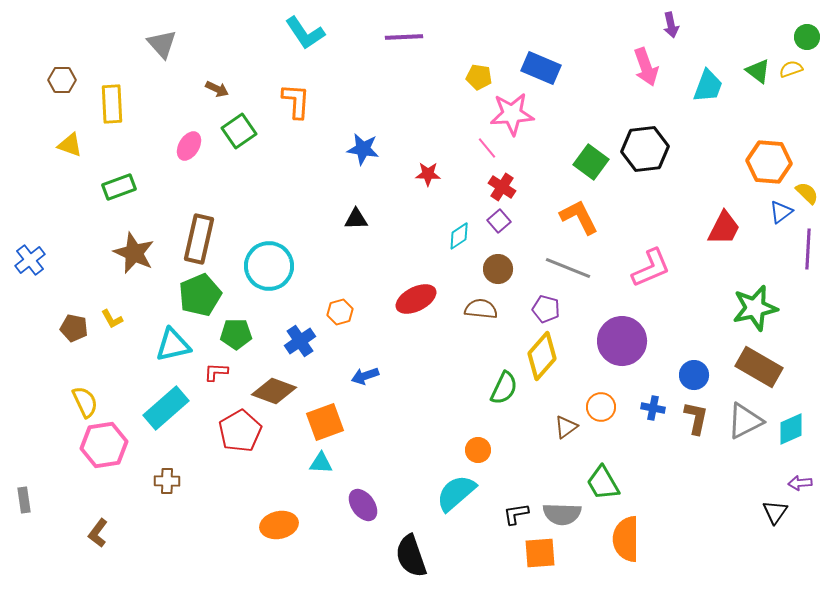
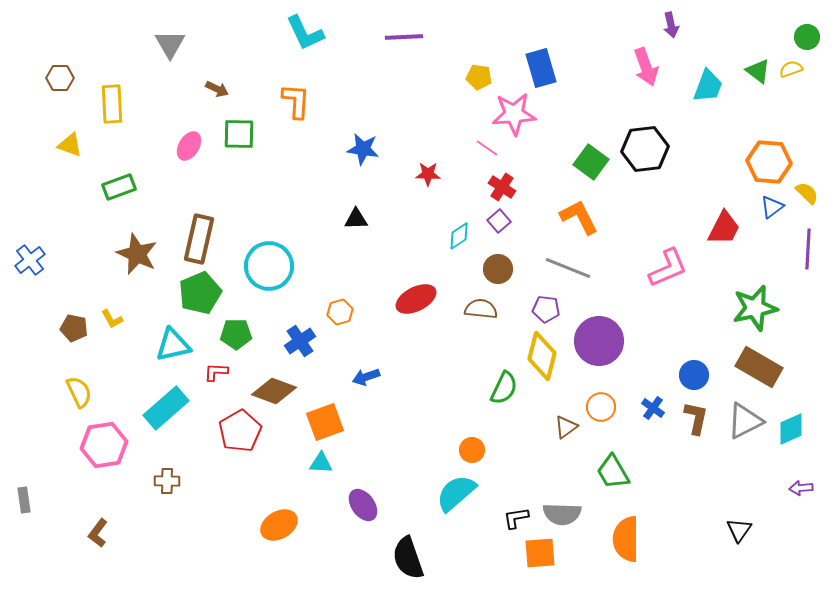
cyan L-shape at (305, 33): rotated 9 degrees clockwise
gray triangle at (162, 44): moved 8 px right; rotated 12 degrees clockwise
blue rectangle at (541, 68): rotated 51 degrees clockwise
brown hexagon at (62, 80): moved 2 px left, 2 px up
pink star at (512, 114): moved 2 px right
green square at (239, 131): moved 3 px down; rotated 36 degrees clockwise
pink line at (487, 148): rotated 15 degrees counterclockwise
blue triangle at (781, 212): moved 9 px left, 5 px up
brown star at (134, 253): moved 3 px right, 1 px down
pink L-shape at (651, 268): moved 17 px right
green pentagon at (200, 295): moved 2 px up
purple pentagon at (546, 309): rotated 8 degrees counterclockwise
purple circle at (622, 341): moved 23 px left
yellow diamond at (542, 356): rotated 27 degrees counterclockwise
blue arrow at (365, 376): moved 1 px right, 1 px down
yellow semicircle at (85, 402): moved 6 px left, 10 px up
blue cross at (653, 408): rotated 25 degrees clockwise
orange circle at (478, 450): moved 6 px left
green trapezoid at (603, 483): moved 10 px right, 11 px up
purple arrow at (800, 483): moved 1 px right, 5 px down
black triangle at (775, 512): moved 36 px left, 18 px down
black L-shape at (516, 514): moved 4 px down
orange ellipse at (279, 525): rotated 18 degrees counterclockwise
black semicircle at (411, 556): moved 3 px left, 2 px down
